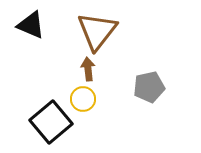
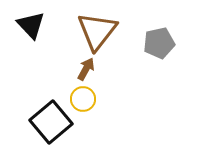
black triangle: rotated 24 degrees clockwise
brown arrow: moved 2 px left; rotated 35 degrees clockwise
gray pentagon: moved 10 px right, 44 px up
